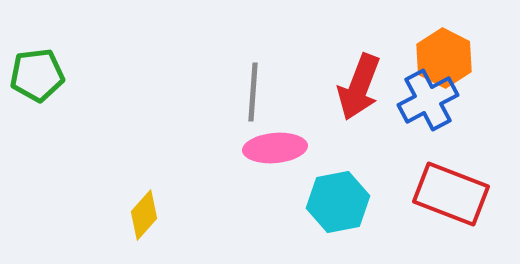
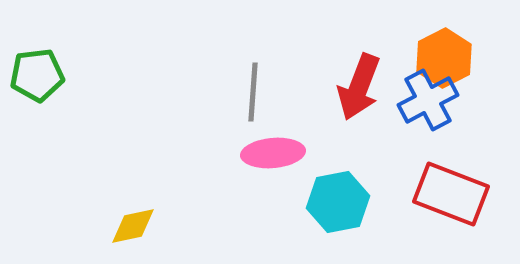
orange hexagon: rotated 6 degrees clockwise
pink ellipse: moved 2 px left, 5 px down
yellow diamond: moved 11 px left, 11 px down; rotated 36 degrees clockwise
